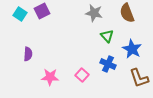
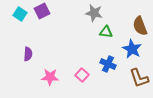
brown semicircle: moved 13 px right, 13 px down
green triangle: moved 1 px left, 4 px up; rotated 40 degrees counterclockwise
